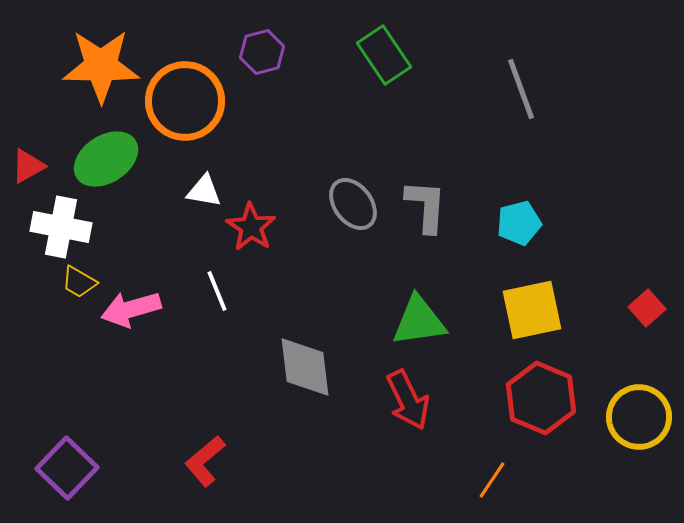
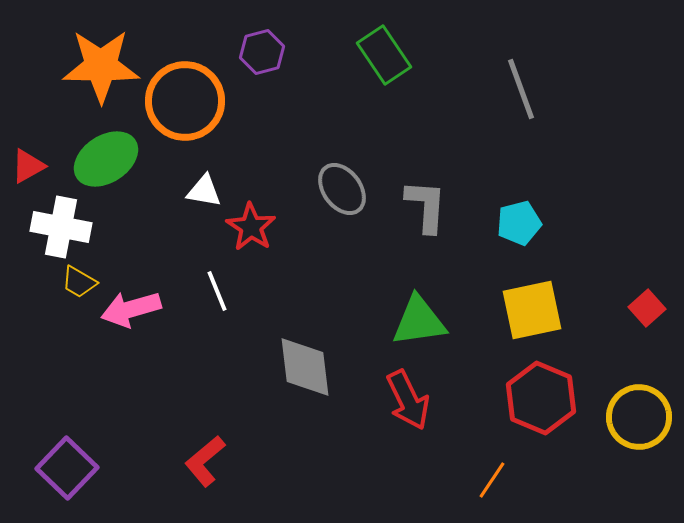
gray ellipse: moved 11 px left, 15 px up
